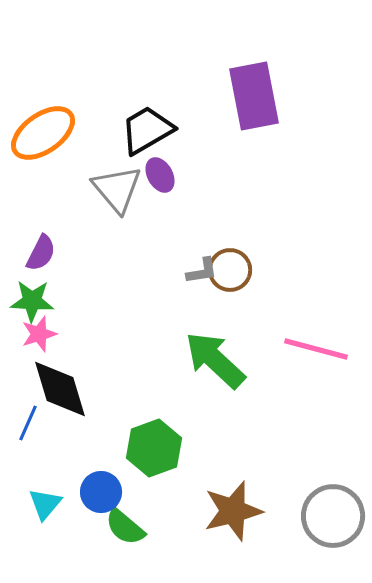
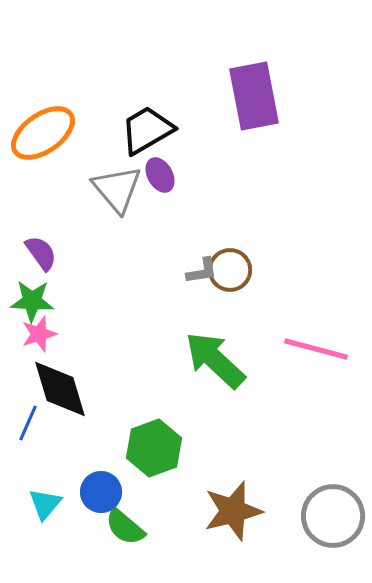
purple semicircle: rotated 63 degrees counterclockwise
